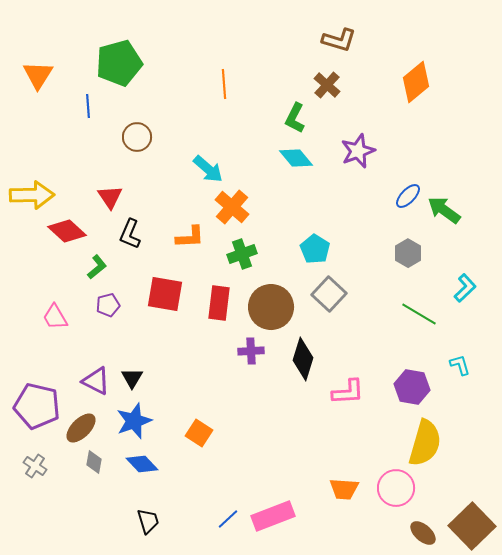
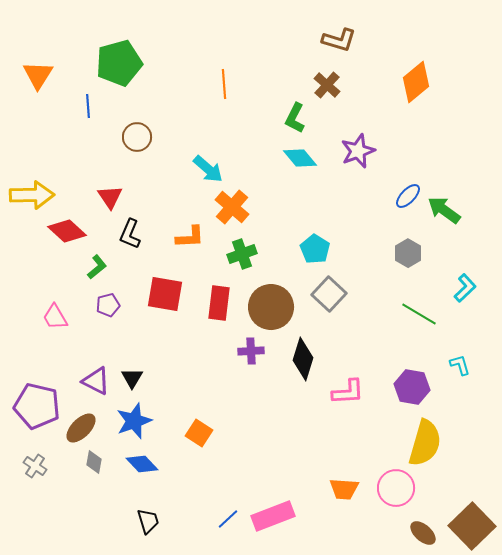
cyan diamond at (296, 158): moved 4 px right
